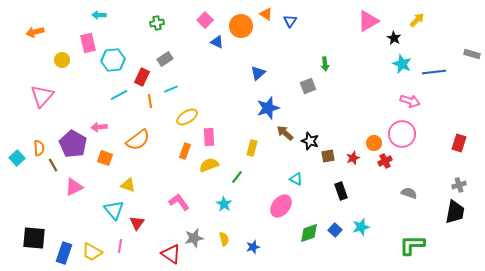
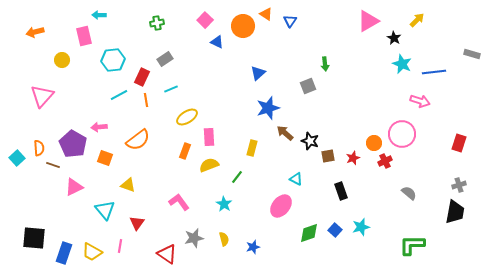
orange circle at (241, 26): moved 2 px right
pink rectangle at (88, 43): moved 4 px left, 7 px up
orange line at (150, 101): moved 4 px left, 1 px up
pink arrow at (410, 101): moved 10 px right
brown line at (53, 165): rotated 40 degrees counterclockwise
gray semicircle at (409, 193): rotated 21 degrees clockwise
cyan triangle at (114, 210): moved 9 px left
red triangle at (171, 254): moved 4 px left
